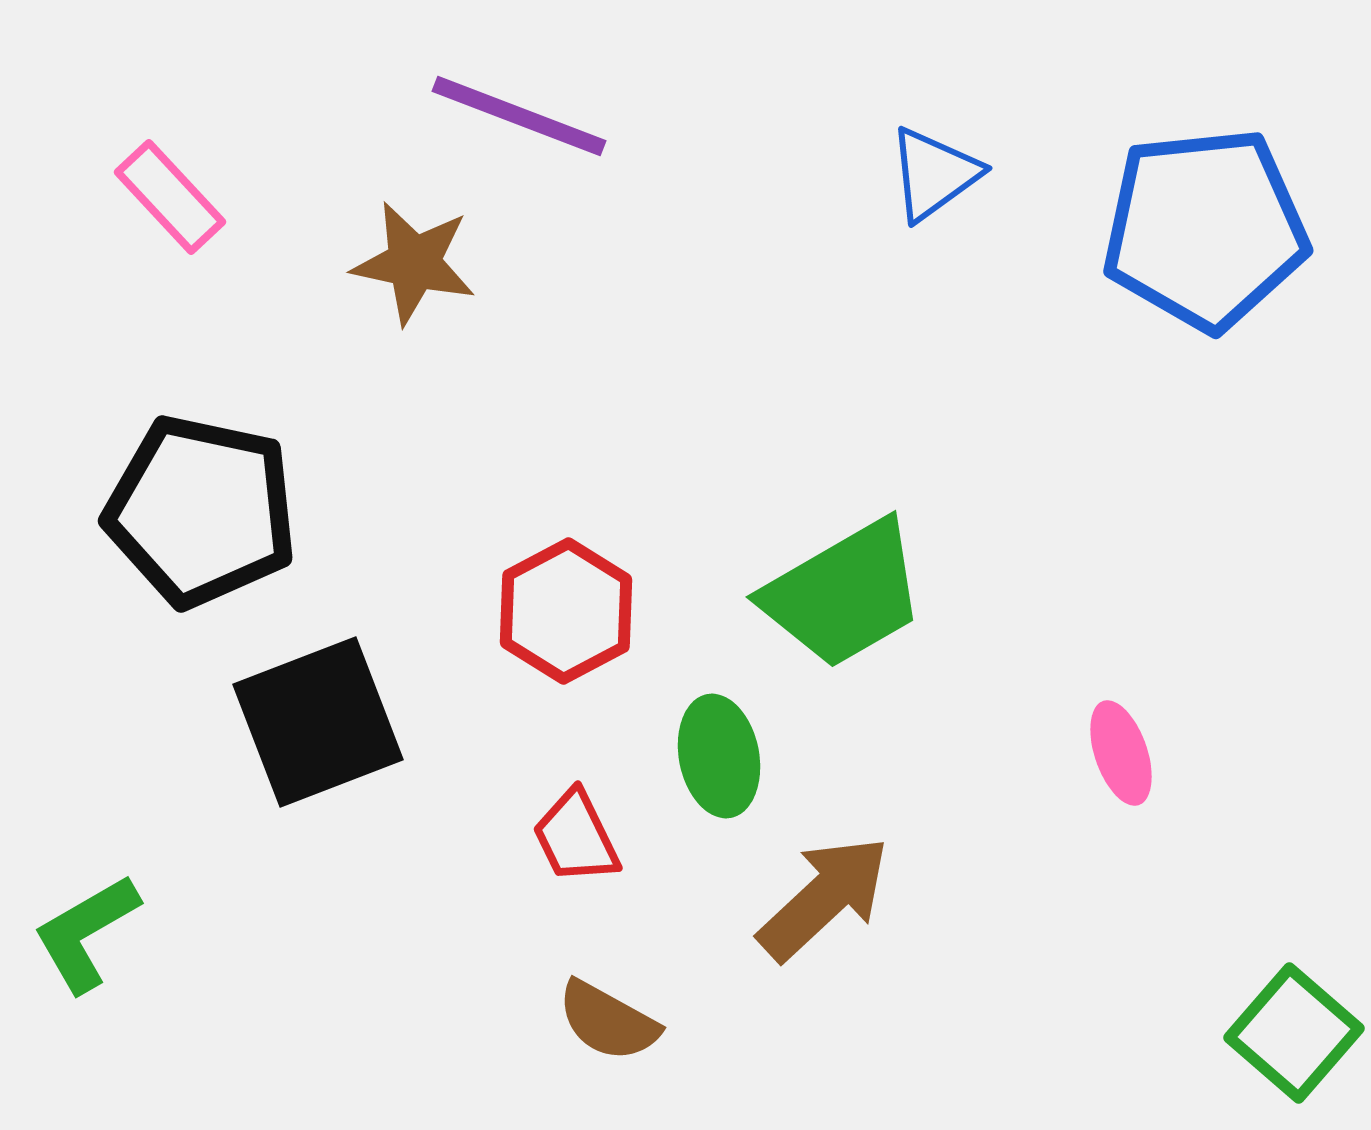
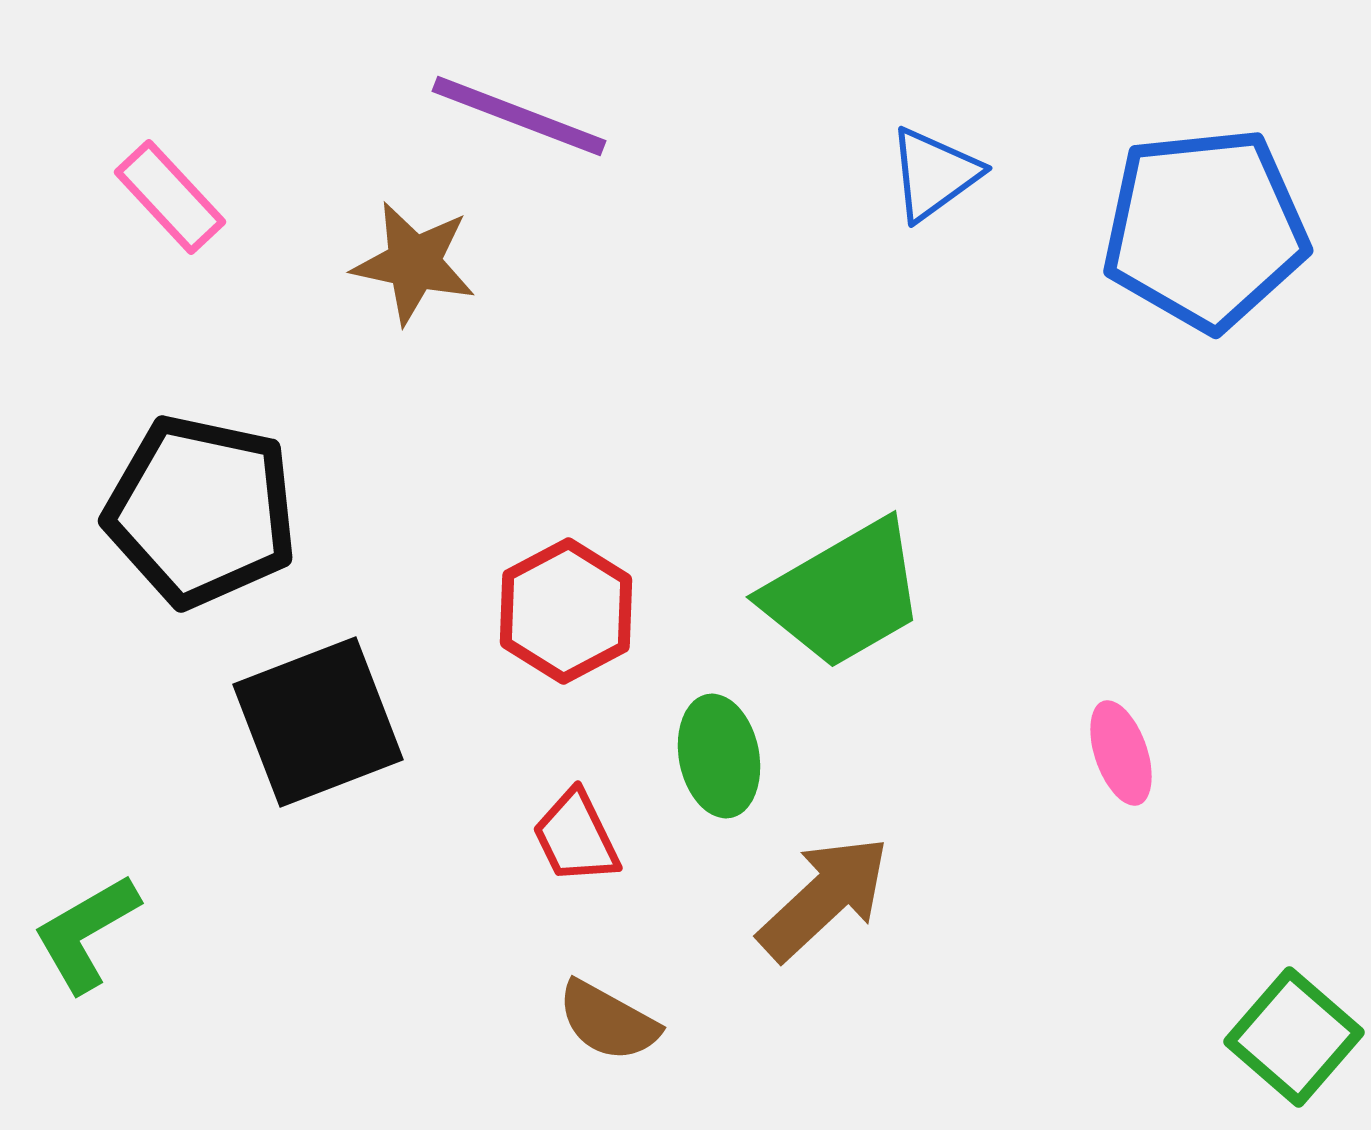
green square: moved 4 px down
